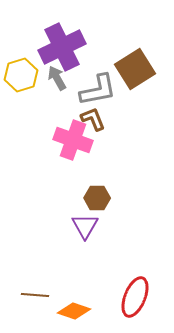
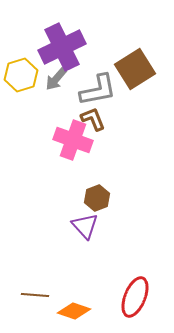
gray arrow: moved 1 px left, 1 px down; rotated 110 degrees counterclockwise
brown hexagon: rotated 20 degrees counterclockwise
purple triangle: rotated 12 degrees counterclockwise
